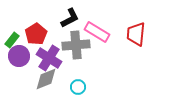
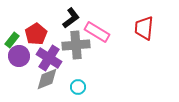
black L-shape: moved 1 px right; rotated 10 degrees counterclockwise
red trapezoid: moved 8 px right, 6 px up
gray diamond: moved 1 px right
